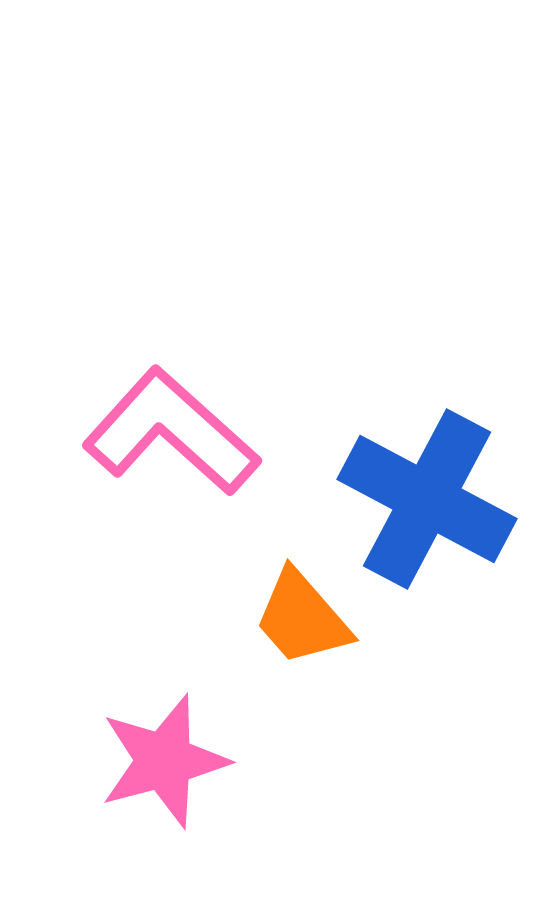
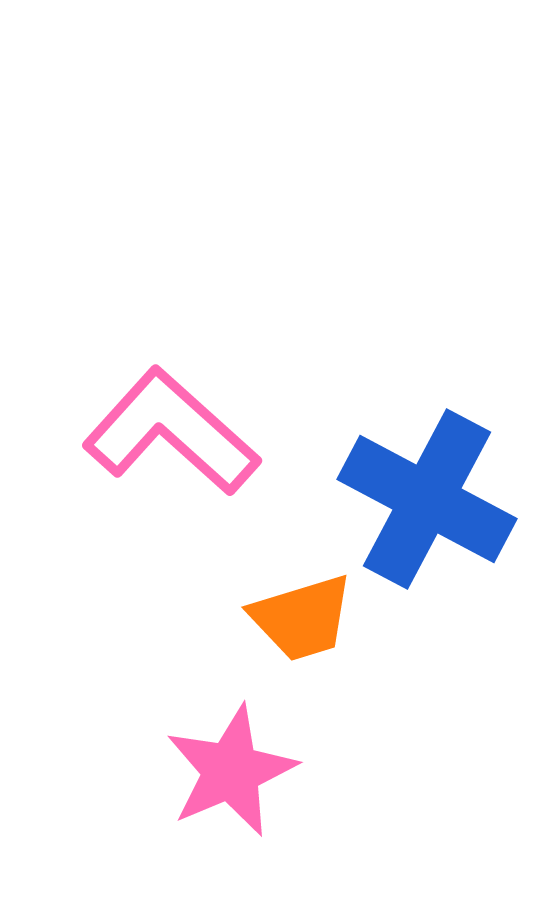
orange trapezoid: rotated 66 degrees counterclockwise
pink star: moved 67 px right, 10 px down; rotated 8 degrees counterclockwise
